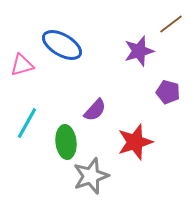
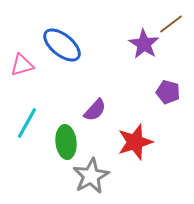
blue ellipse: rotated 9 degrees clockwise
purple star: moved 5 px right, 7 px up; rotated 24 degrees counterclockwise
gray star: rotated 9 degrees counterclockwise
